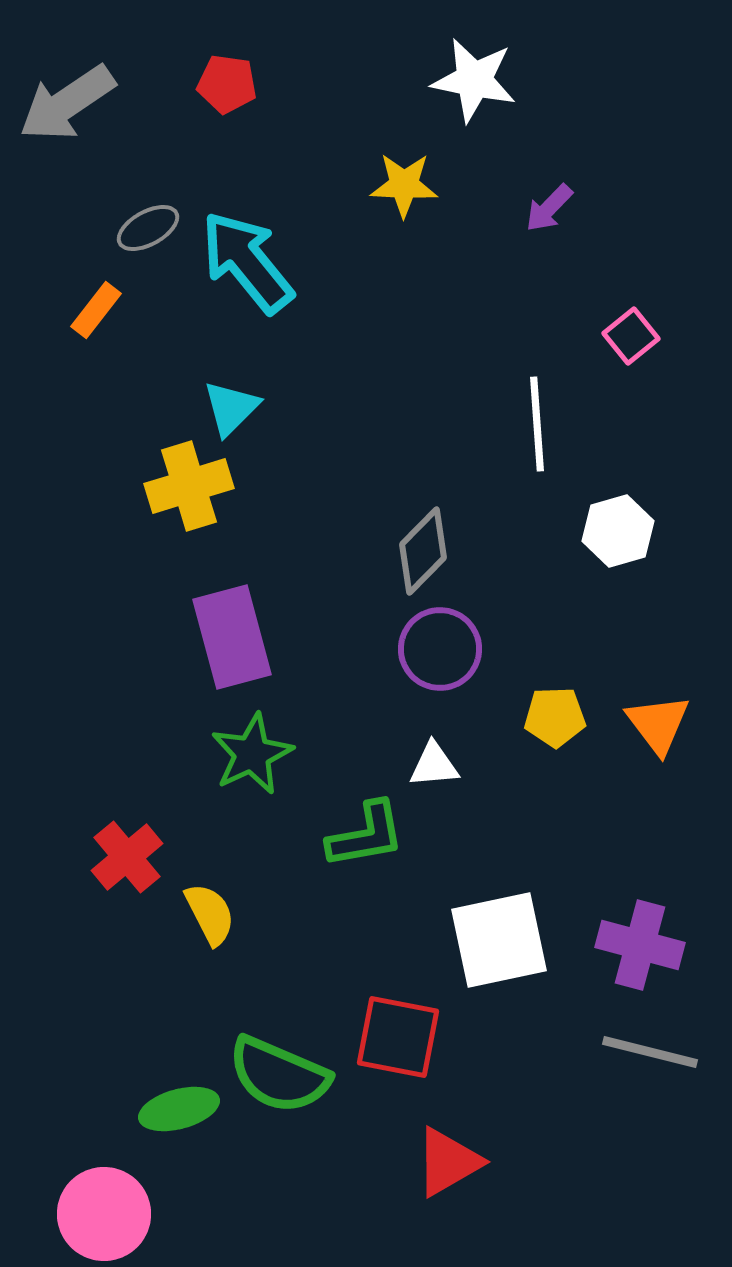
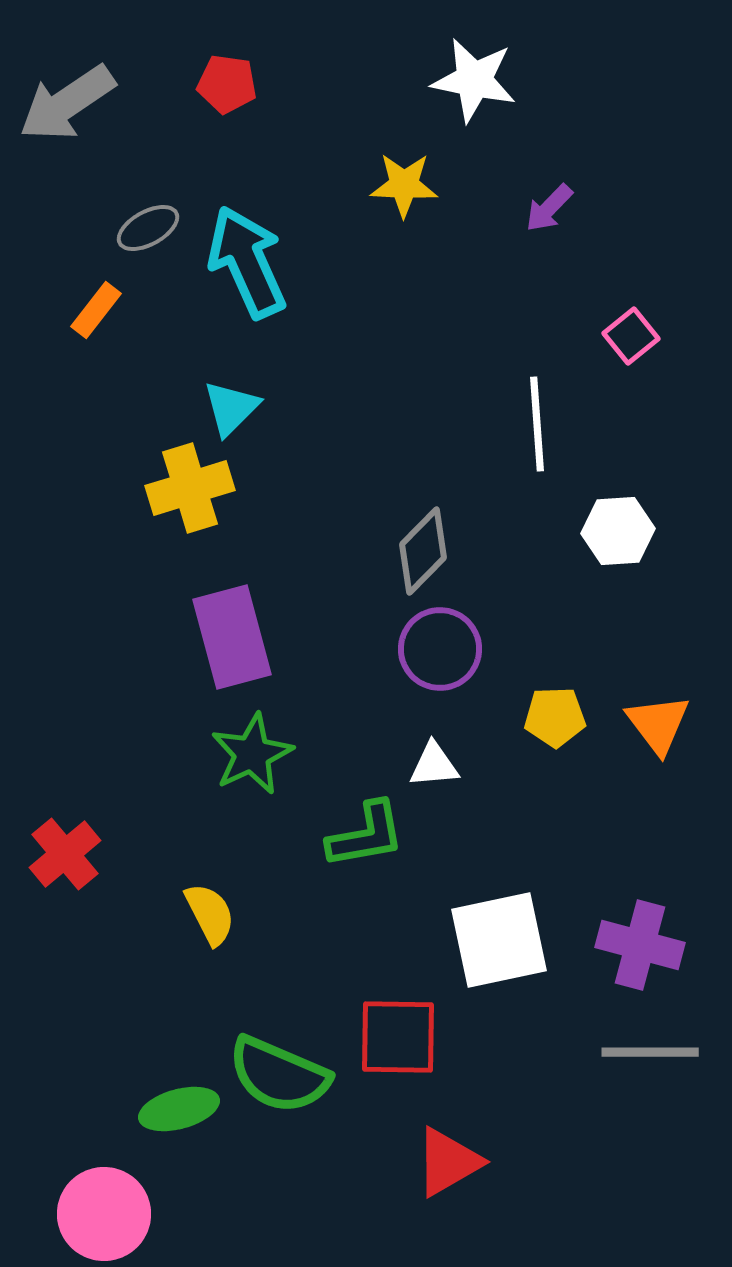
cyan arrow: rotated 15 degrees clockwise
yellow cross: moved 1 px right, 2 px down
white hexagon: rotated 12 degrees clockwise
red cross: moved 62 px left, 3 px up
red square: rotated 10 degrees counterclockwise
gray line: rotated 14 degrees counterclockwise
